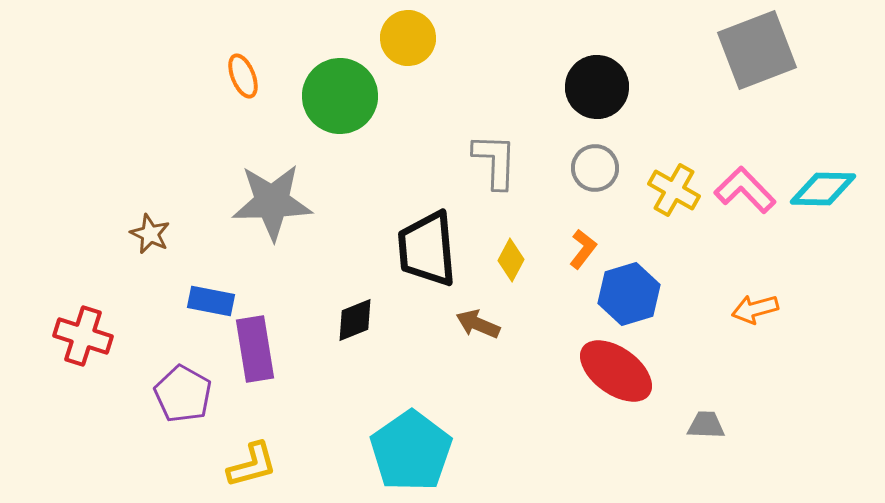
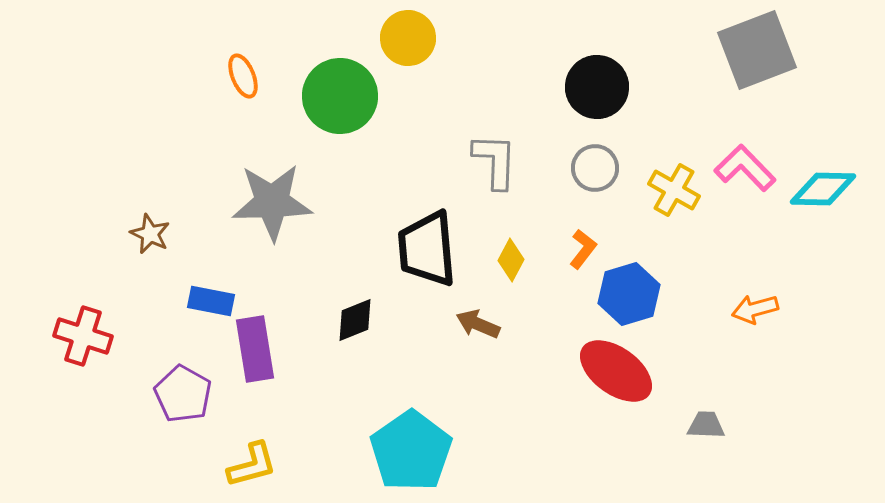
pink L-shape: moved 22 px up
